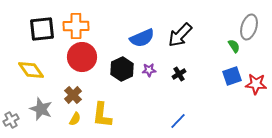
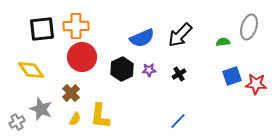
green semicircle: moved 11 px left, 4 px up; rotated 64 degrees counterclockwise
brown cross: moved 2 px left, 2 px up
yellow L-shape: moved 2 px left, 1 px down
gray cross: moved 6 px right, 2 px down
